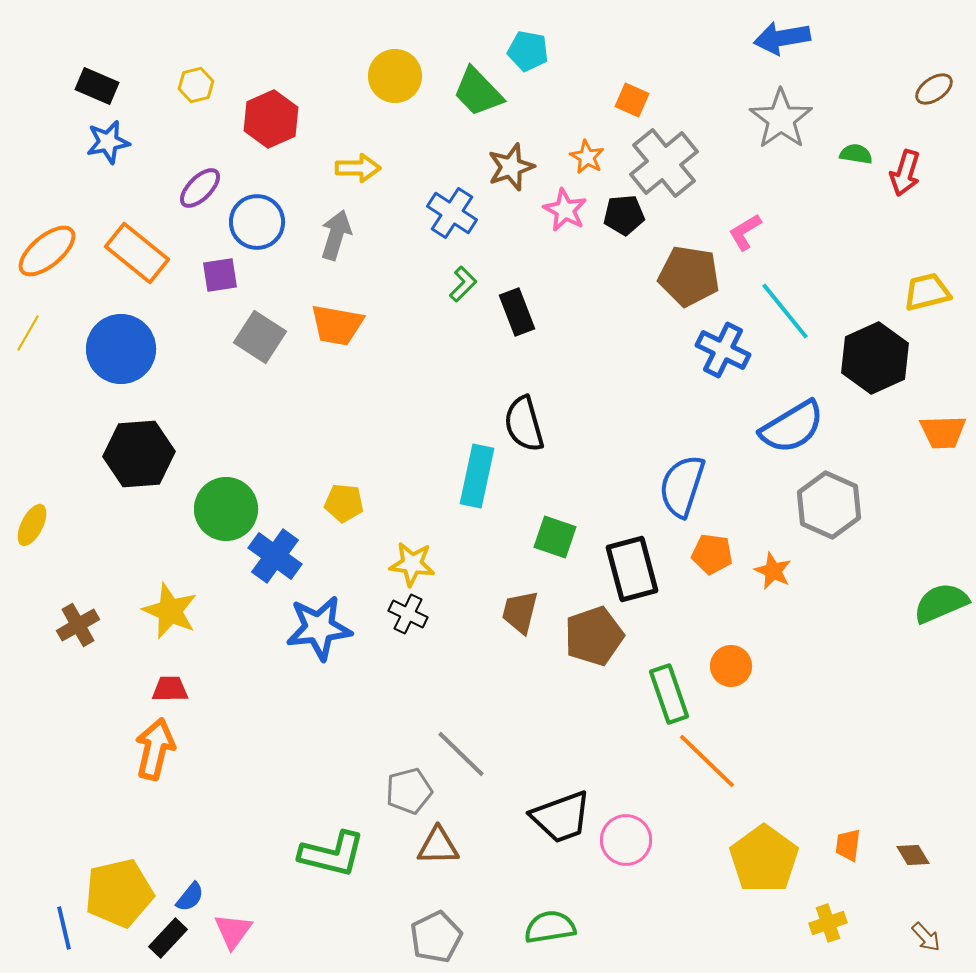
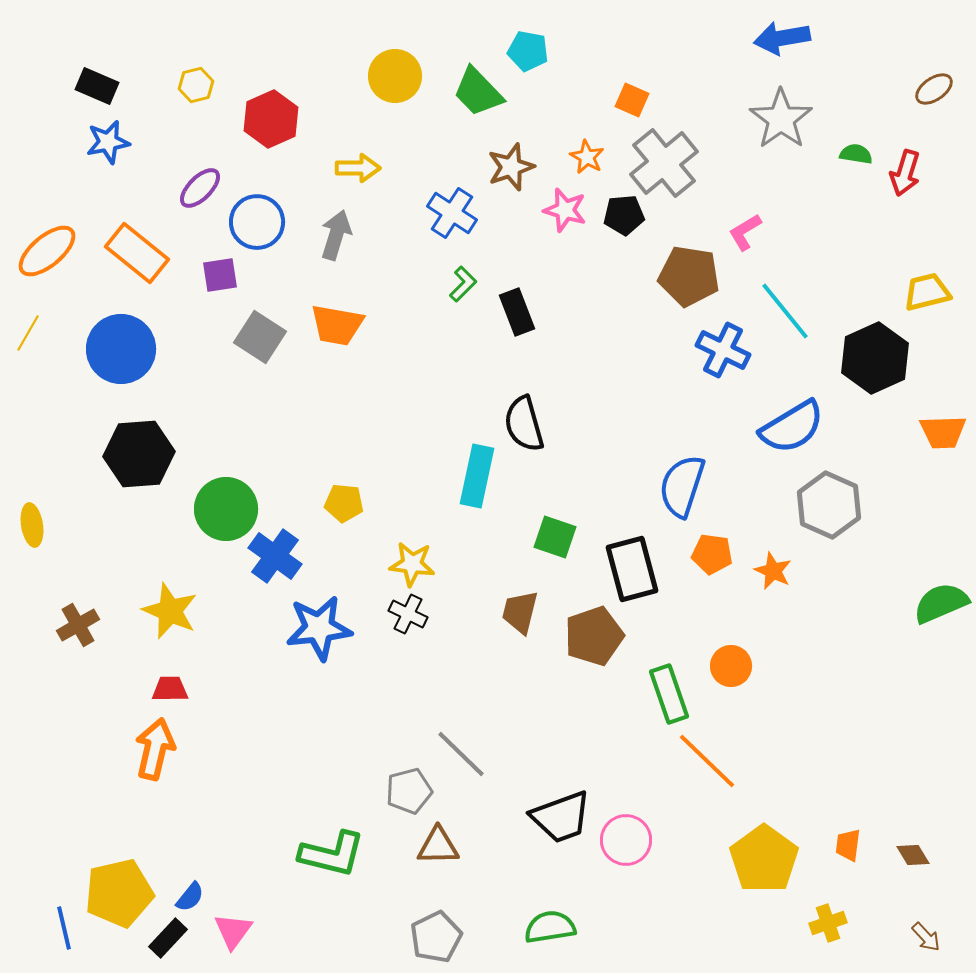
pink star at (565, 210): rotated 12 degrees counterclockwise
yellow ellipse at (32, 525): rotated 36 degrees counterclockwise
